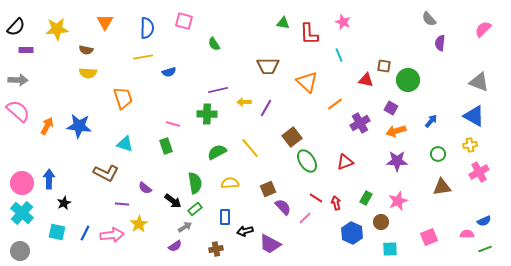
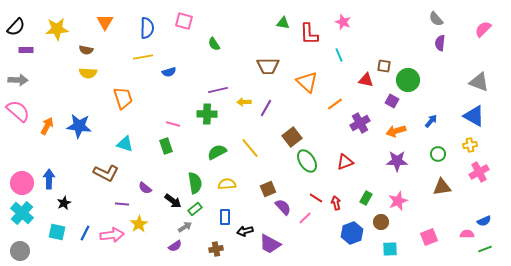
gray semicircle at (429, 19): moved 7 px right
purple square at (391, 108): moved 1 px right, 7 px up
yellow semicircle at (230, 183): moved 3 px left, 1 px down
blue hexagon at (352, 233): rotated 15 degrees clockwise
